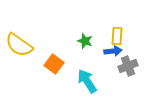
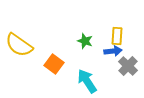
gray cross: rotated 24 degrees counterclockwise
